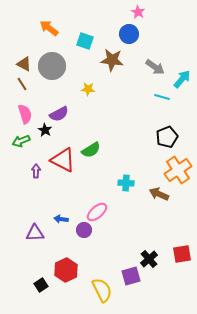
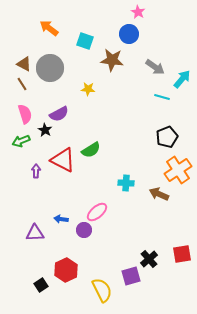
gray circle: moved 2 px left, 2 px down
